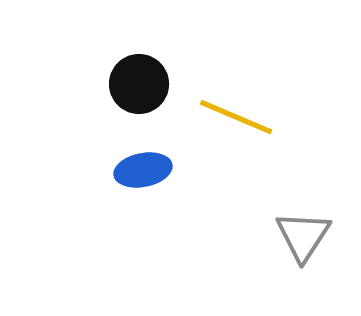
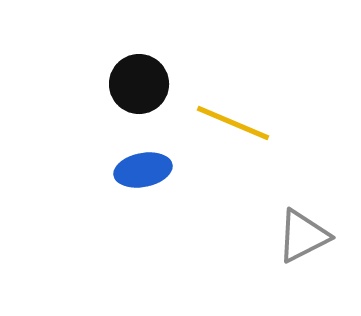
yellow line: moved 3 px left, 6 px down
gray triangle: rotated 30 degrees clockwise
